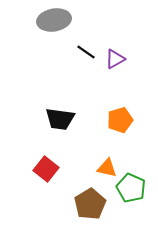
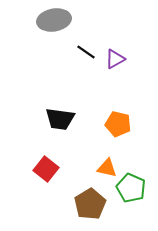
orange pentagon: moved 2 px left, 4 px down; rotated 30 degrees clockwise
